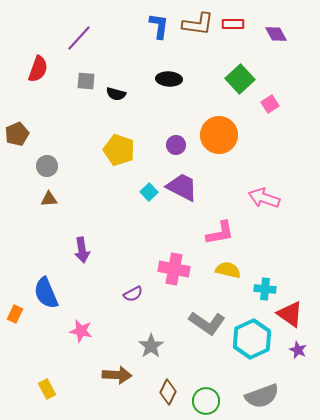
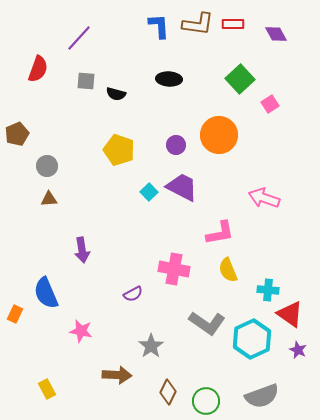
blue L-shape: rotated 12 degrees counterclockwise
yellow semicircle: rotated 125 degrees counterclockwise
cyan cross: moved 3 px right, 1 px down
